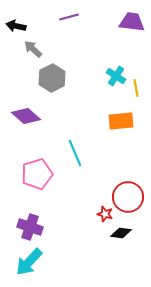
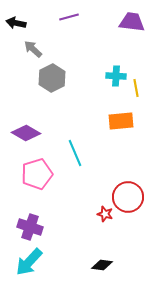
black arrow: moved 3 px up
cyan cross: rotated 30 degrees counterclockwise
purple diamond: moved 17 px down; rotated 12 degrees counterclockwise
black diamond: moved 19 px left, 32 px down
